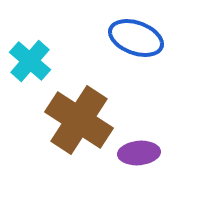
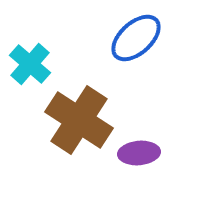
blue ellipse: rotated 62 degrees counterclockwise
cyan cross: moved 3 px down
